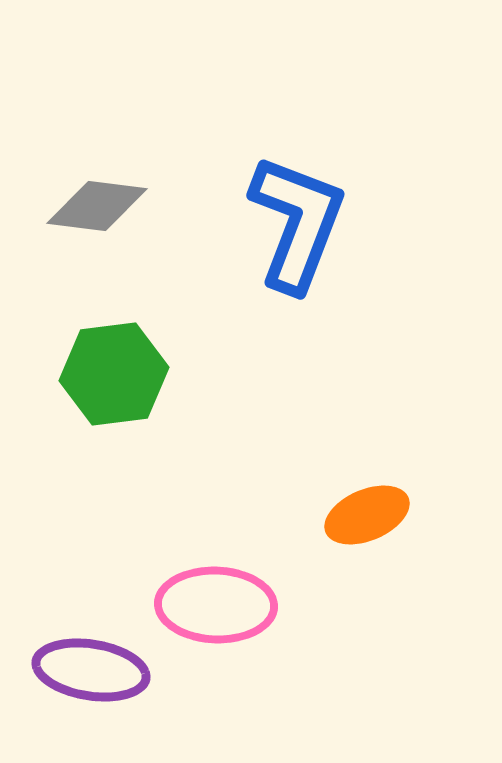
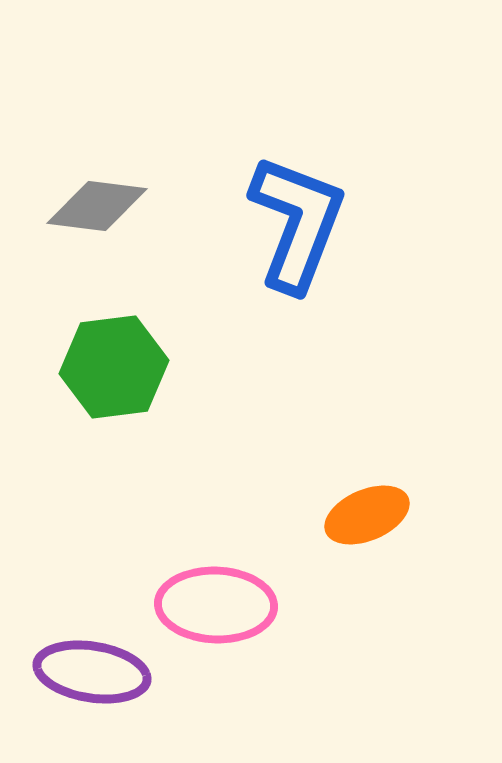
green hexagon: moved 7 px up
purple ellipse: moved 1 px right, 2 px down
